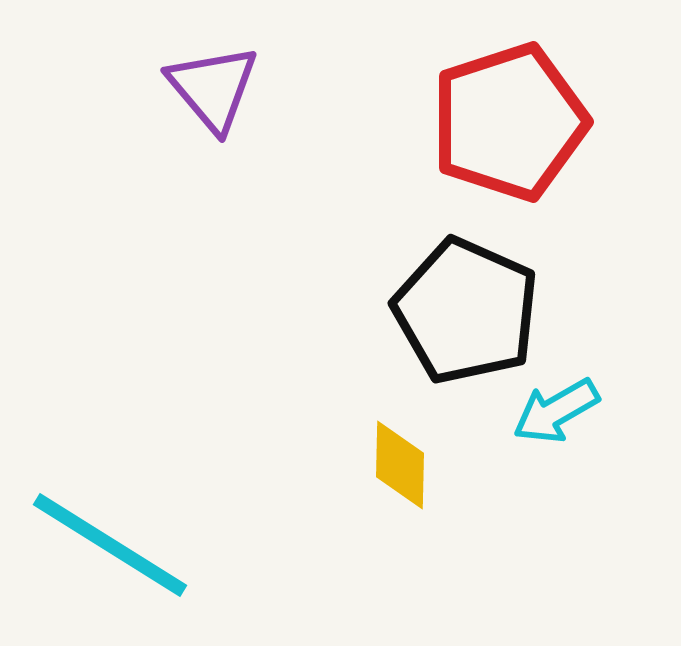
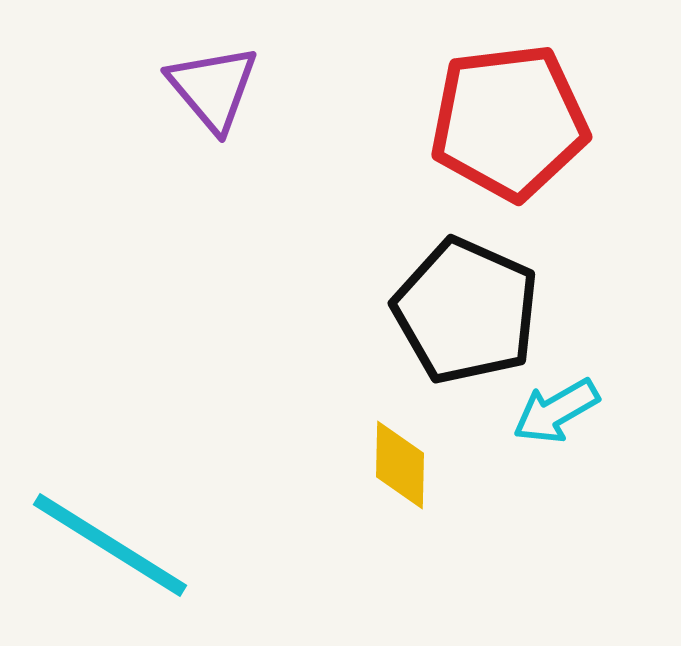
red pentagon: rotated 11 degrees clockwise
